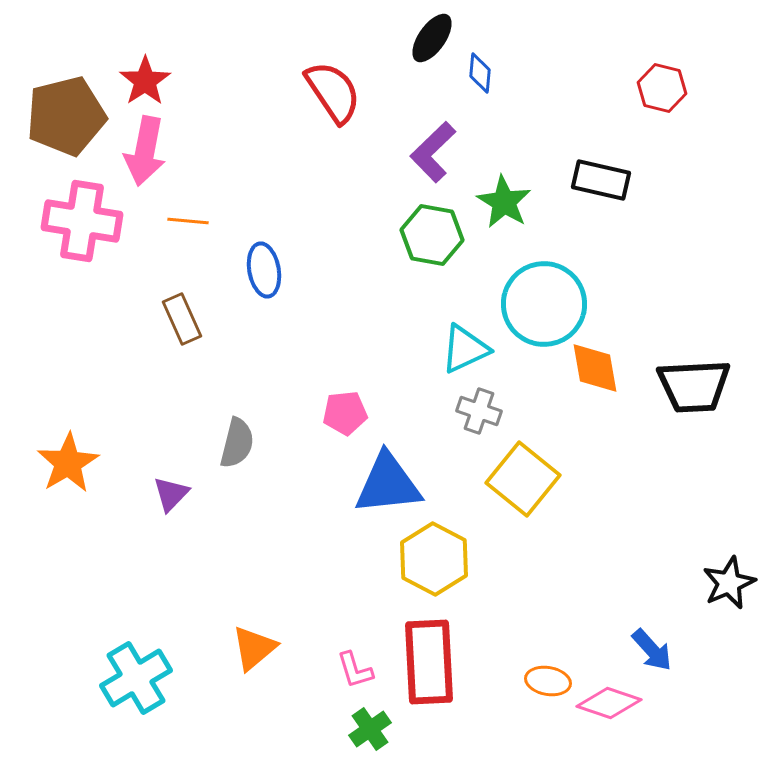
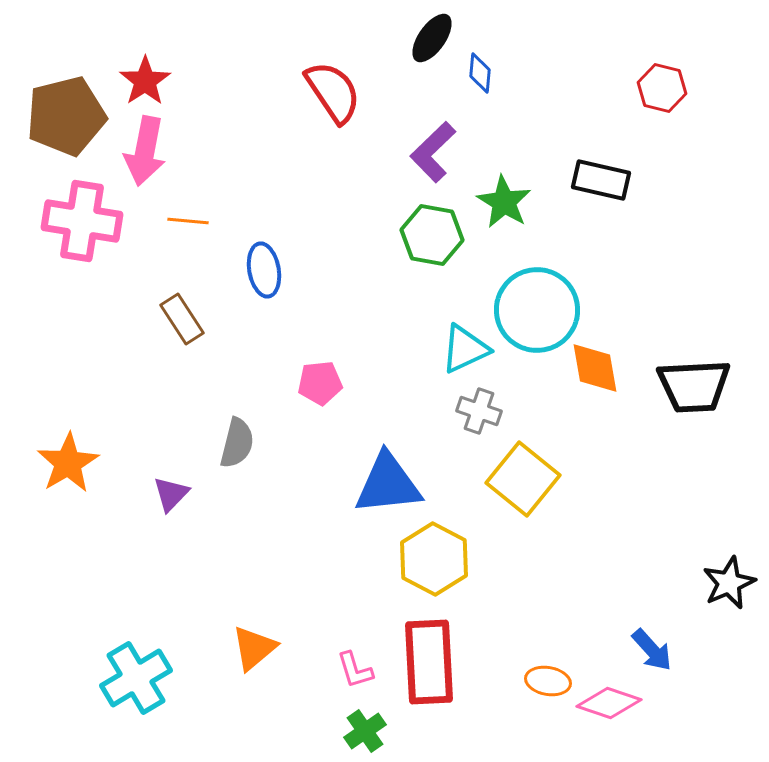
cyan circle: moved 7 px left, 6 px down
brown rectangle: rotated 9 degrees counterclockwise
pink pentagon: moved 25 px left, 30 px up
green cross: moved 5 px left, 2 px down
